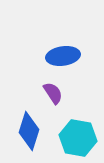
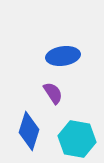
cyan hexagon: moved 1 px left, 1 px down
